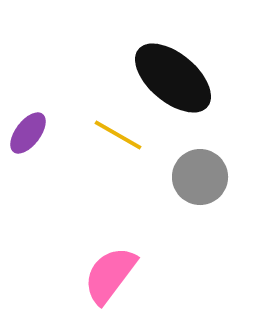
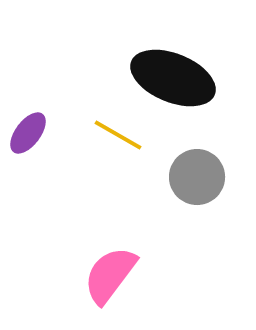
black ellipse: rotated 18 degrees counterclockwise
gray circle: moved 3 px left
